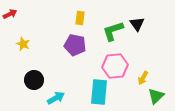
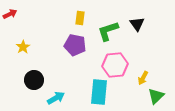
green L-shape: moved 5 px left
yellow star: moved 3 px down; rotated 16 degrees clockwise
pink hexagon: moved 1 px up
